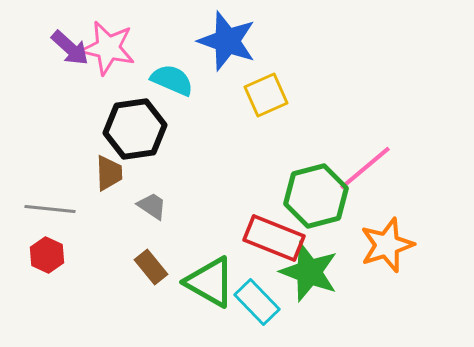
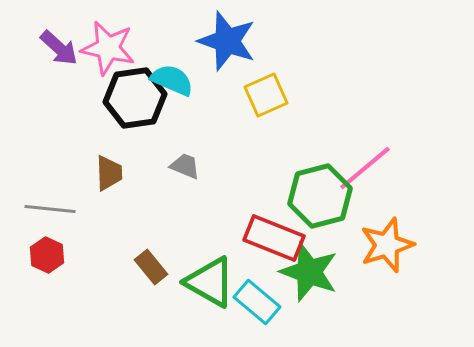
purple arrow: moved 11 px left
black hexagon: moved 31 px up
green hexagon: moved 4 px right
gray trapezoid: moved 33 px right, 40 px up; rotated 12 degrees counterclockwise
cyan rectangle: rotated 6 degrees counterclockwise
